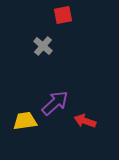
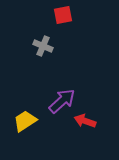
gray cross: rotated 18 degrees counterclockwise
purple arrow: moved 7 px right, 2 px up
yellow trapezoid: rotated 25 degrees counterclockwise
